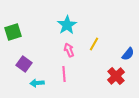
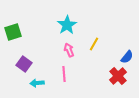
blue semicircle: moved 1 px left, 3 px down
red cross: moved 2 px right
